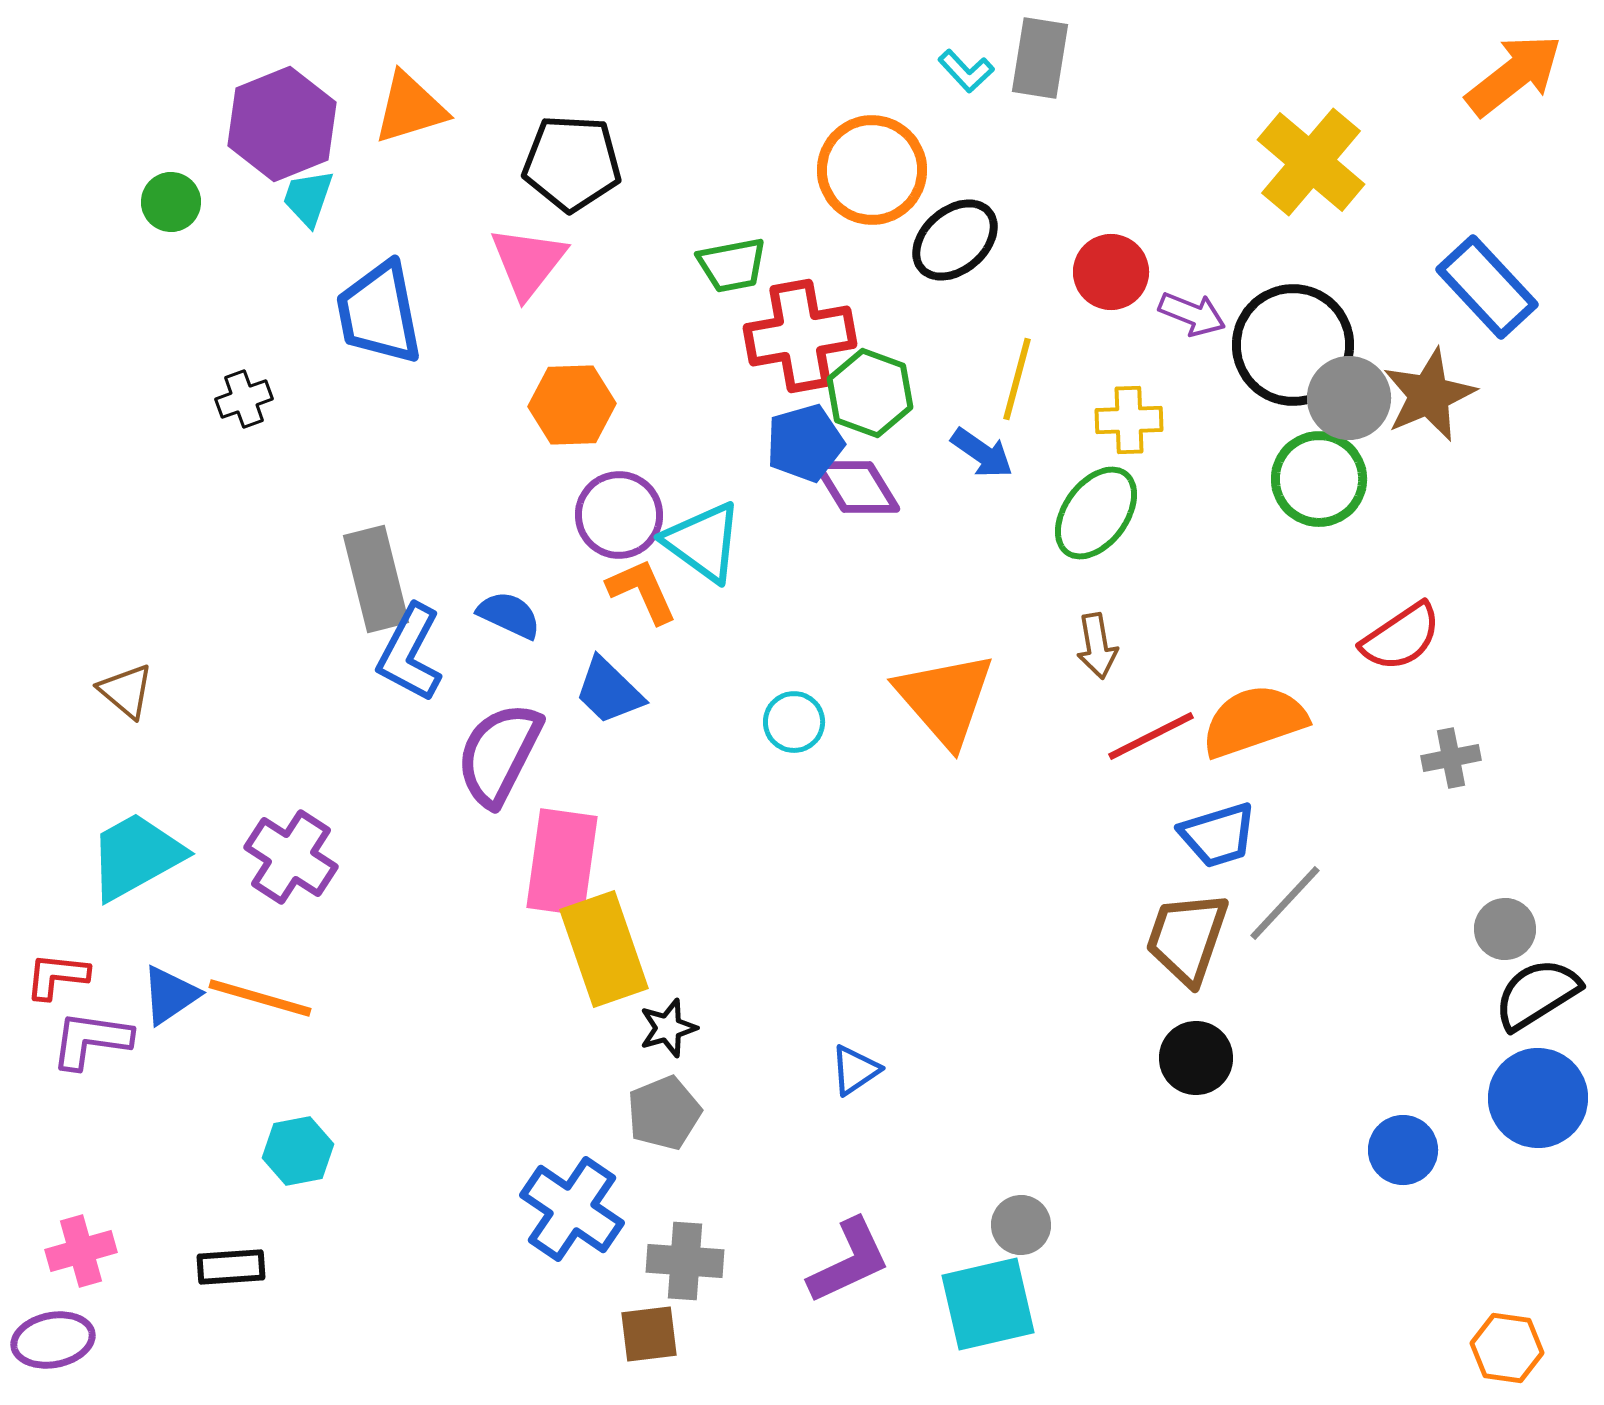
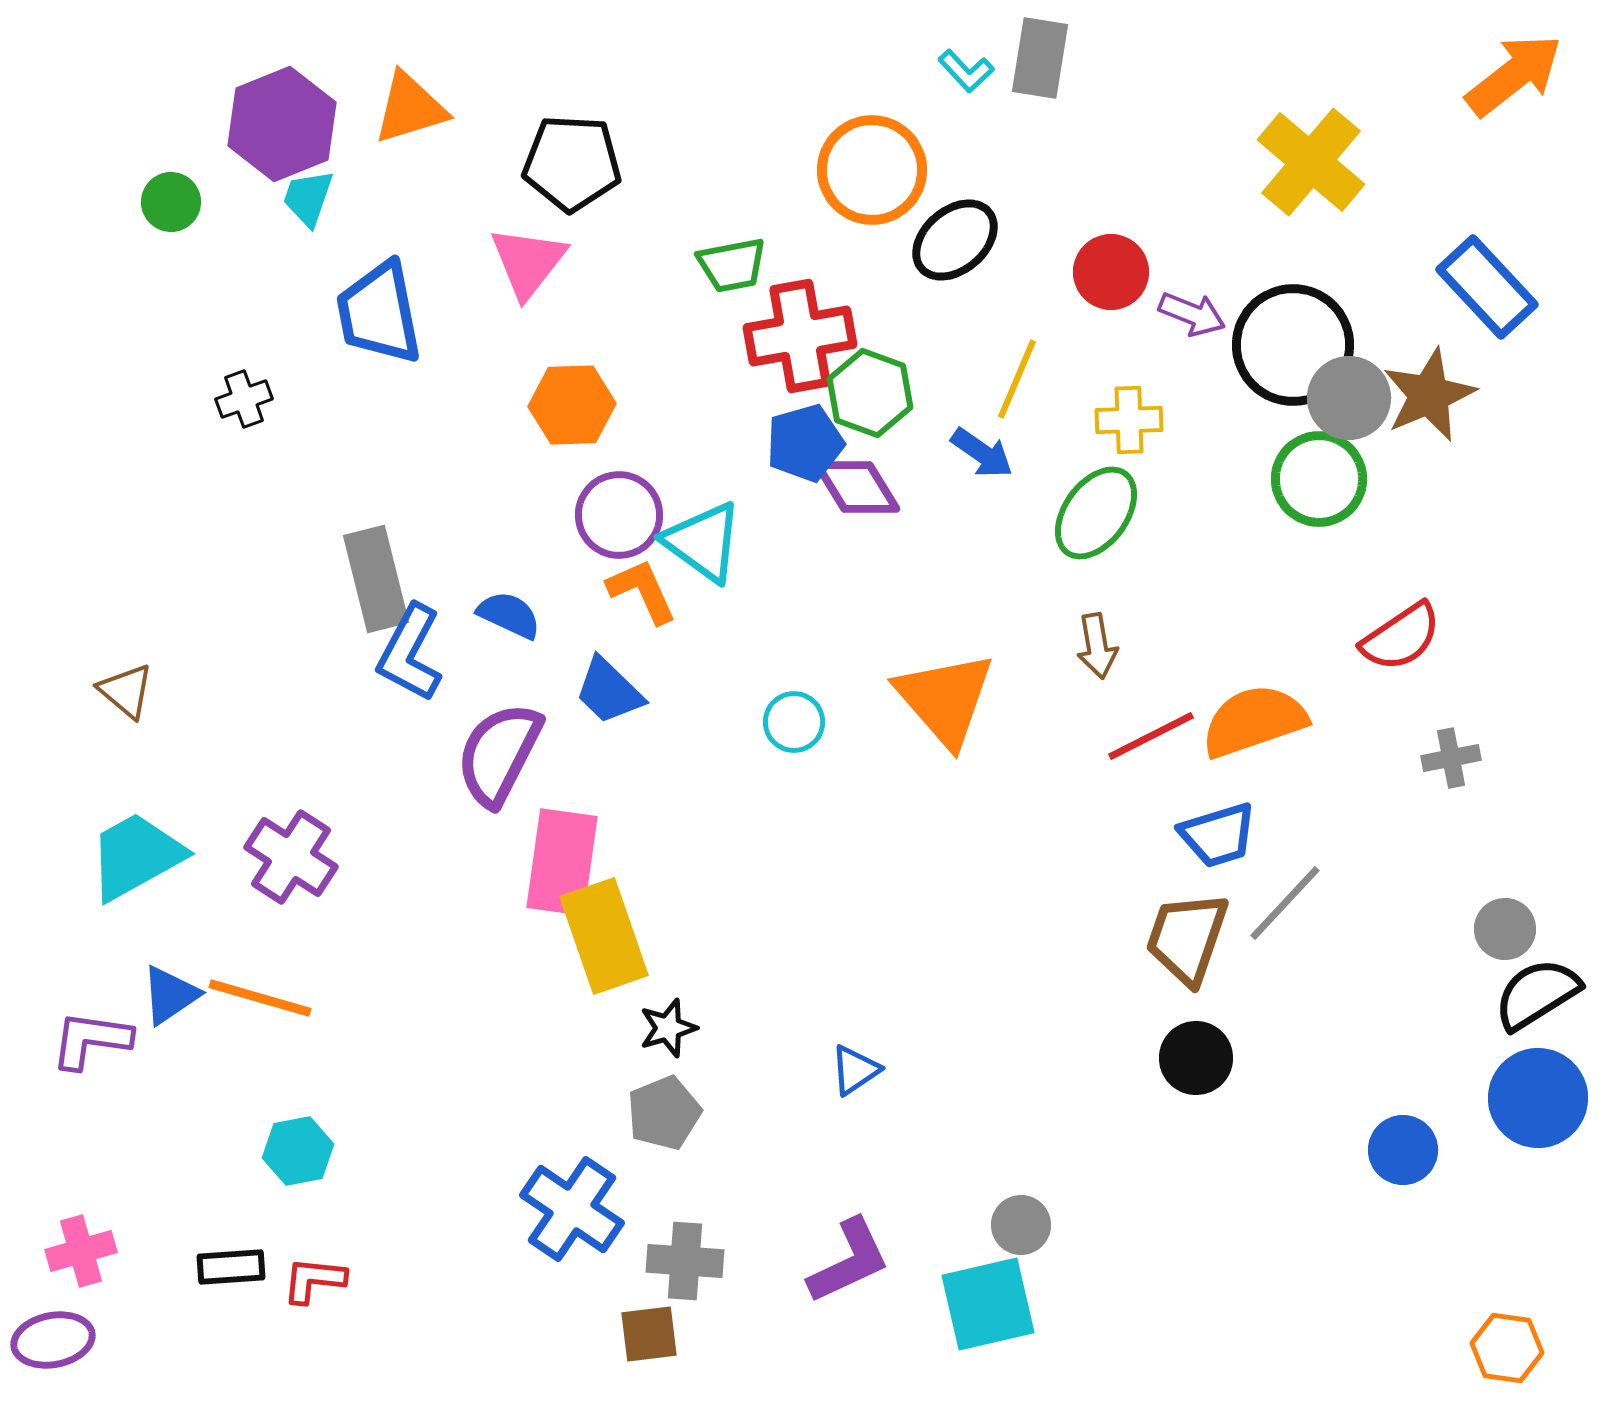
yellow line at (1017, 379): rotated 8 degrees clockwise
yellow rectangle at (604, 949): moved 13 px up
red L-shape at (57, 976): moved 257 px right, 304 px down
